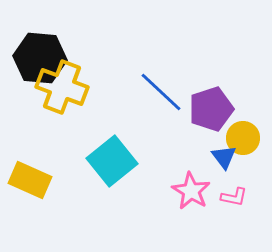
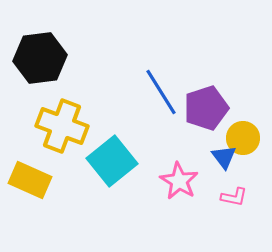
black hexagon: rotated 12 degrees counterclockwise
yellow cross: moved 39 px down
blue line: rotated 15 degrees clockwise
purple pentagon: moved 5 px left, 1 px up
pink star: moved 12 px left, 10 px up
